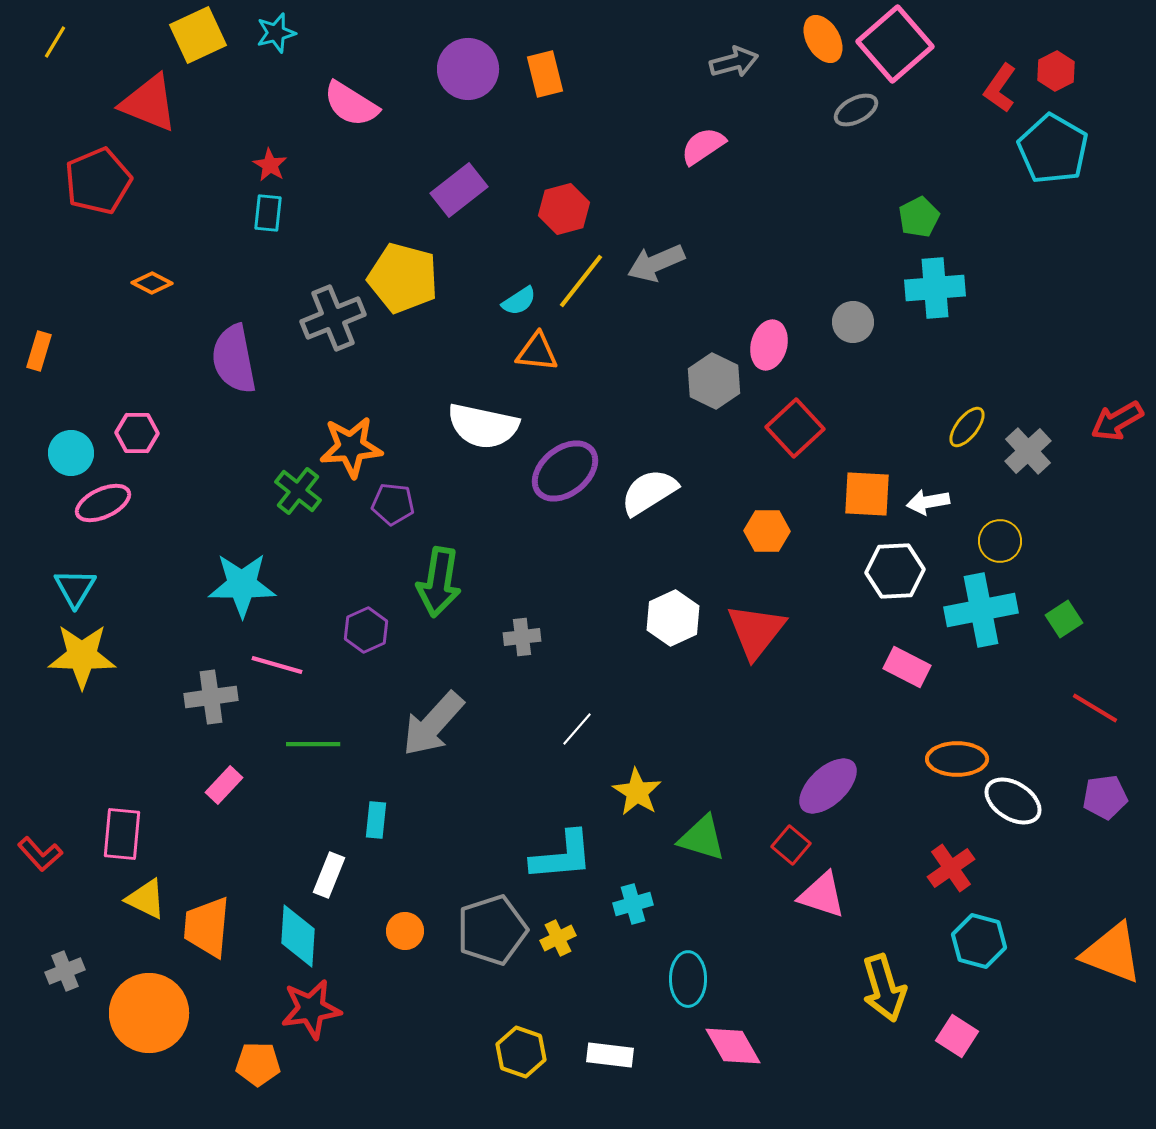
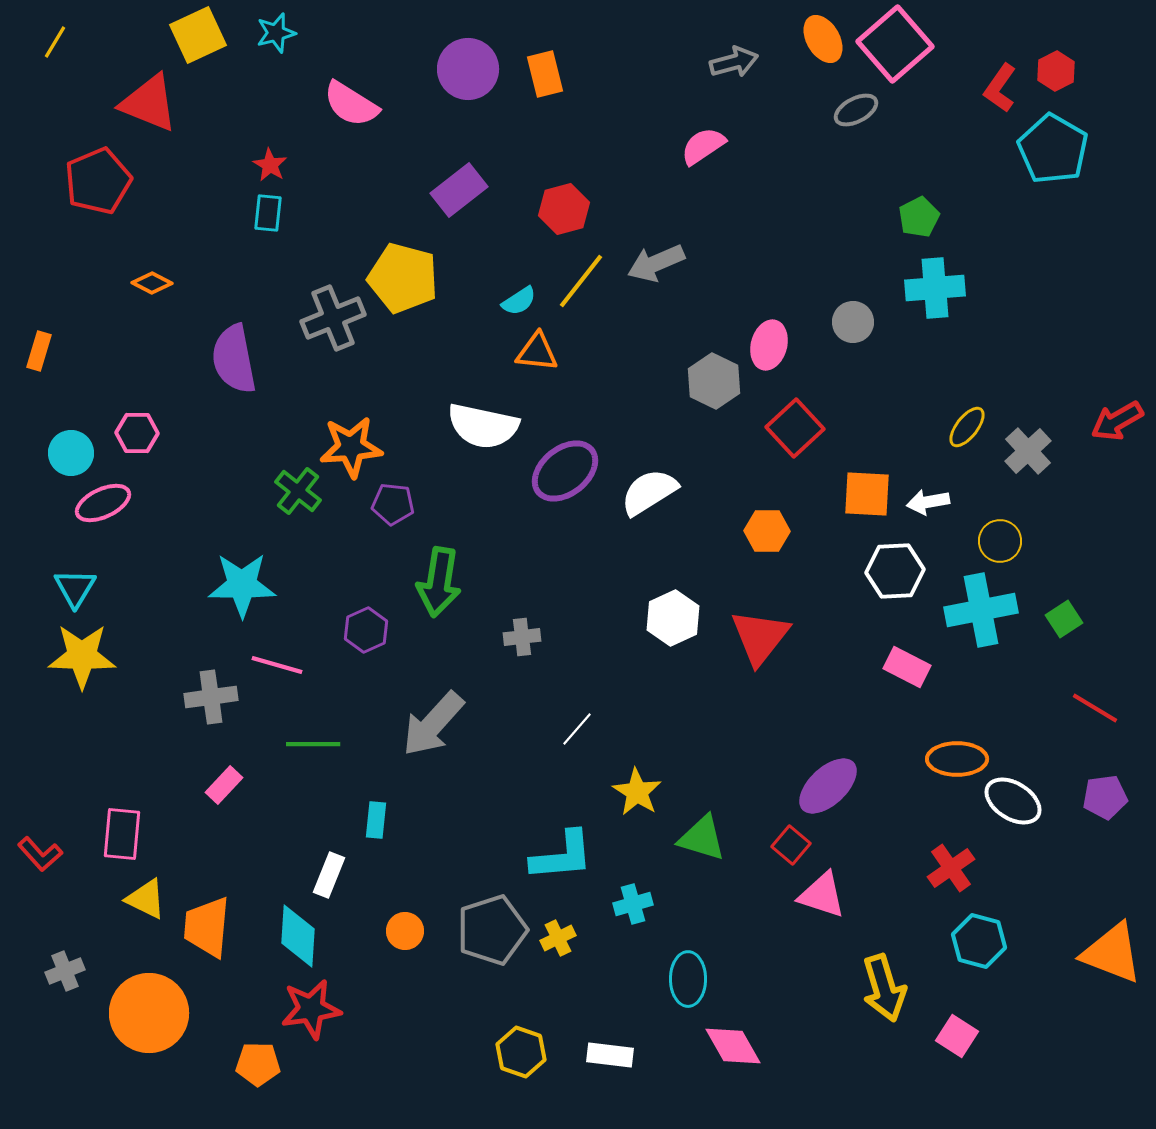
red triangle at (756, 631): moved 4 px right, 6 px down
